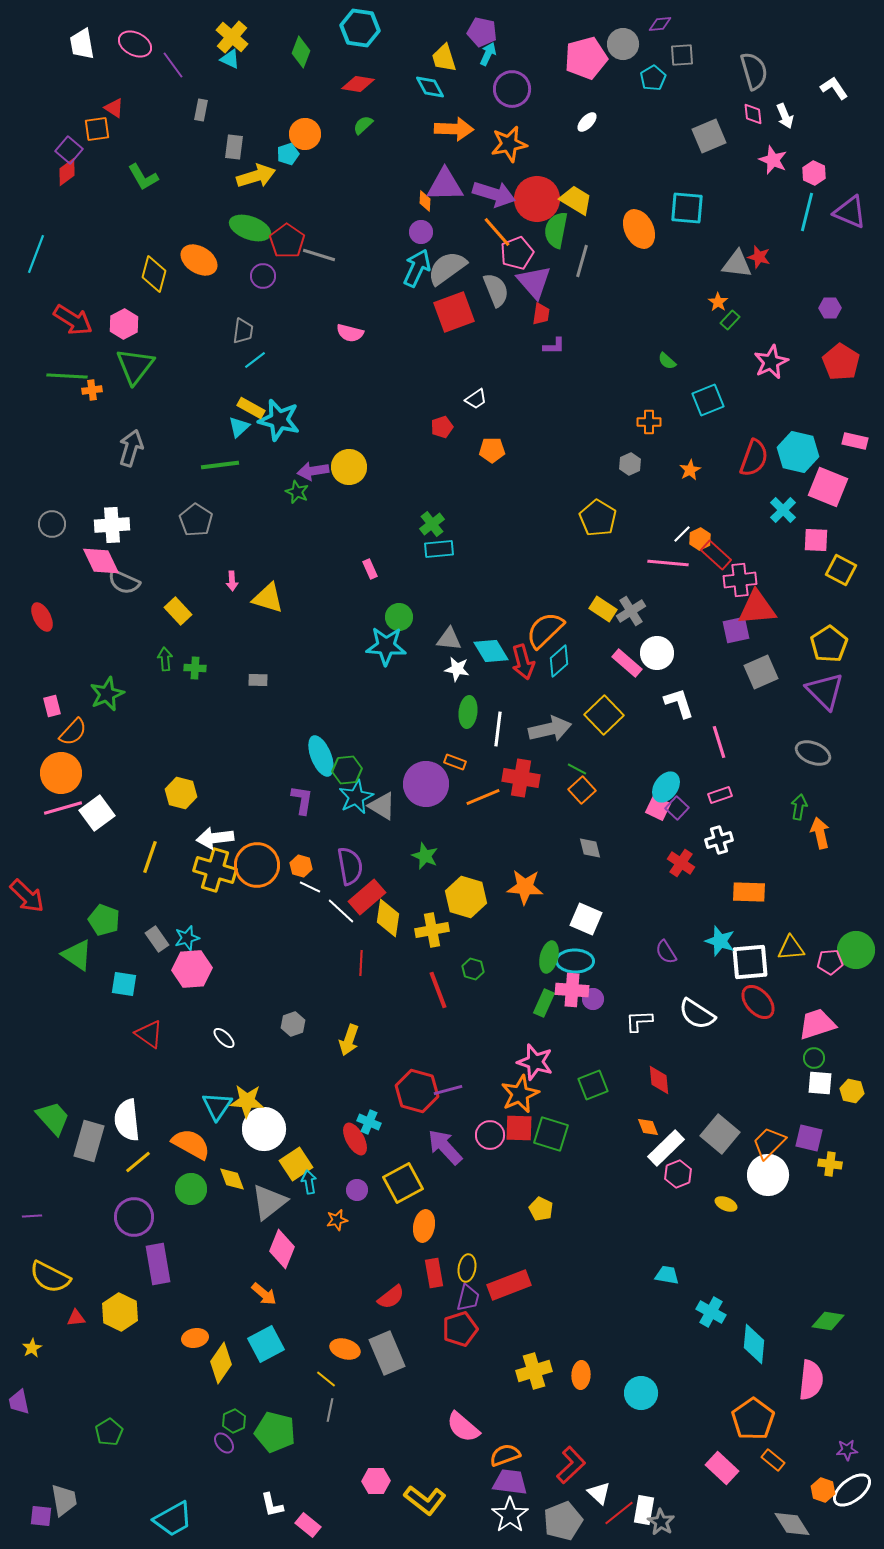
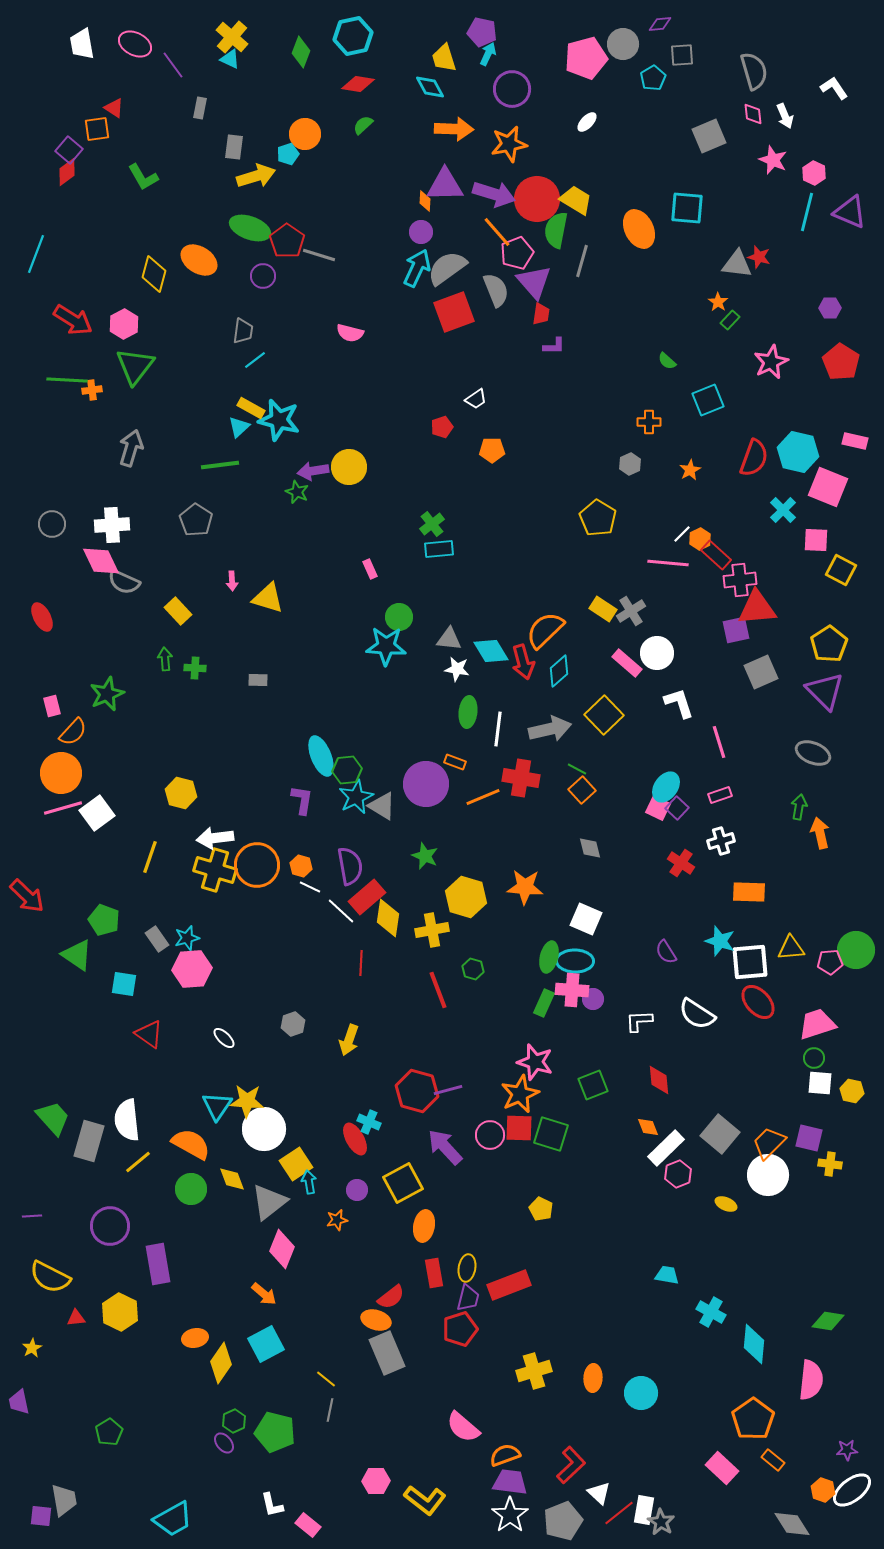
cyan hexagon at (360, 28): moved 7 px left, 8 px down; rotated 21 degrees counterclockwise
gray rectangle at (201, 110): moved 1 px left, 2 px up
green line at (67, 376): moved 4 px down
cyan diamond at (559, 661): moved 10 px down
white cross at (719, 840): moved 2 px right, 1 px down
purple circle at (134, 1217): moved 24 px left, 9 px down
orange ellipse at (345, 1349): moved 31 px right, 29 px up
orange ellipse at (581, 1375): moved 12 px right, 3 px down
